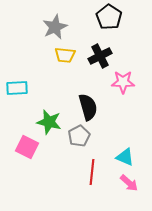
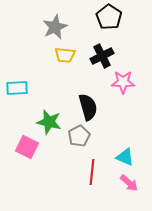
black cross: moved 2 px right
